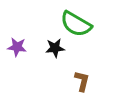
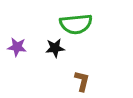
green semicircle: rotated 36 degrees counterclockwise
